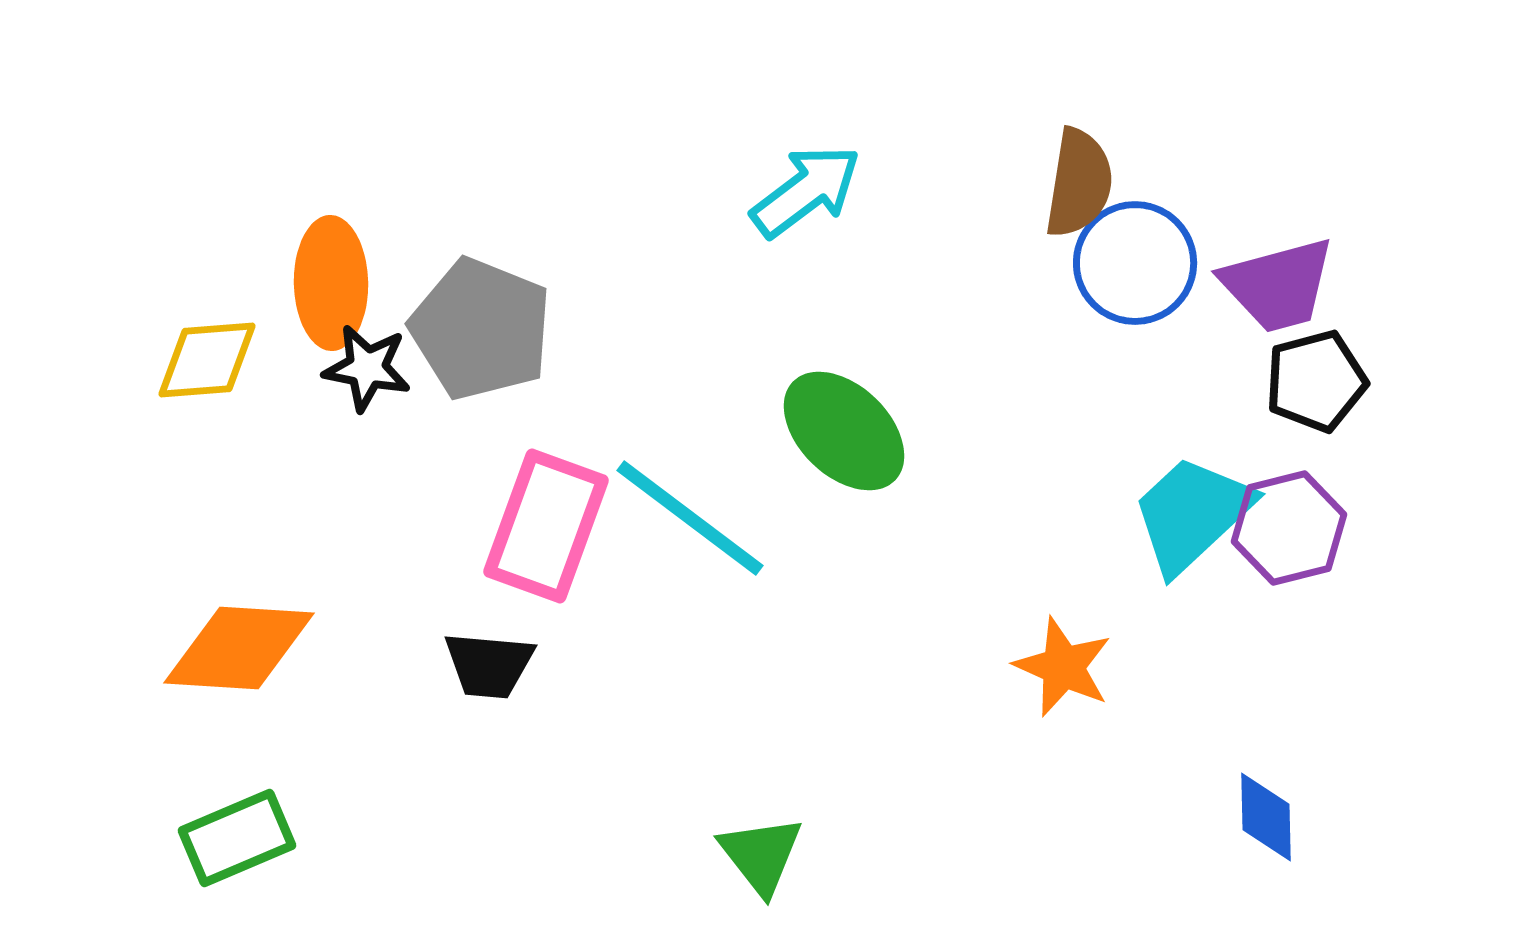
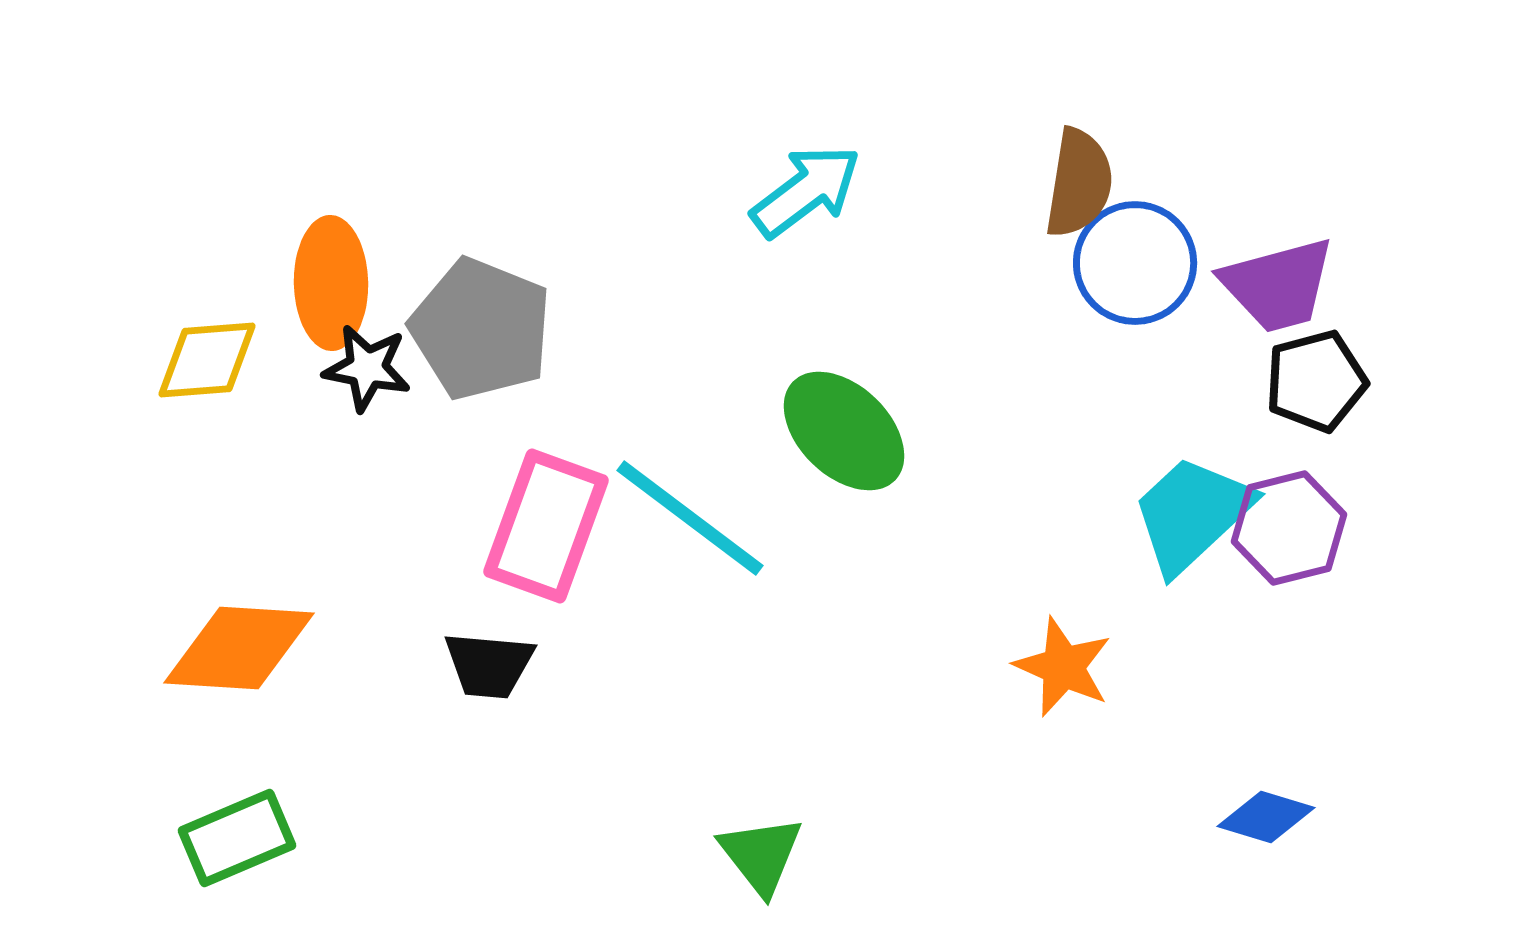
blue diamond: rotated 72 degrees counterclockwise
